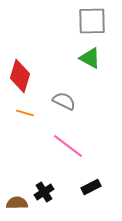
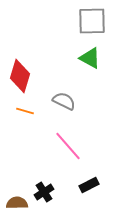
orange line: moved 2 px up
pink line: rotated 12 degrees clockwise
black rectangle: moved 2 px left, 2 px up
